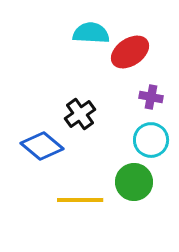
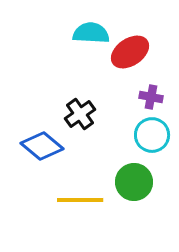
cyan circle: moved 1 px right, 5 px up
